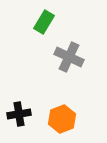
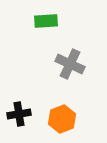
green rectangle: moved 2 px right, 1 px up; rotated 55 degrees clockwise
gray cross: moved 1 px right, 7 px down
